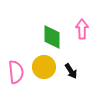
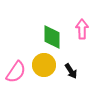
yellow circle: moved 2 px up
pink semicircle: rotated 40 degrees clockwise
